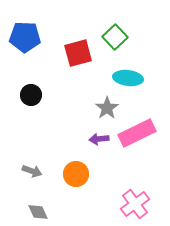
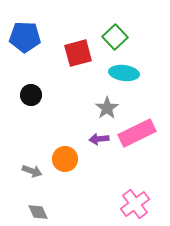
cyan ellipse: moved 4 px left, 5 px up
orange circle: moved 11 px left, 15 px up
